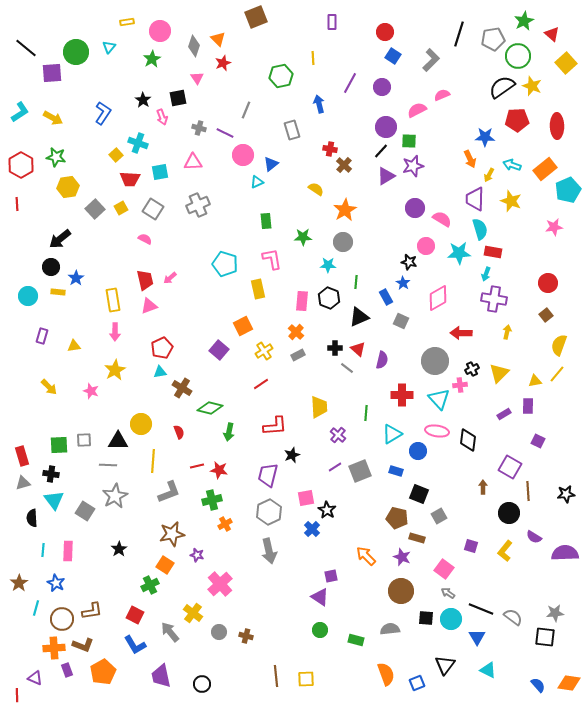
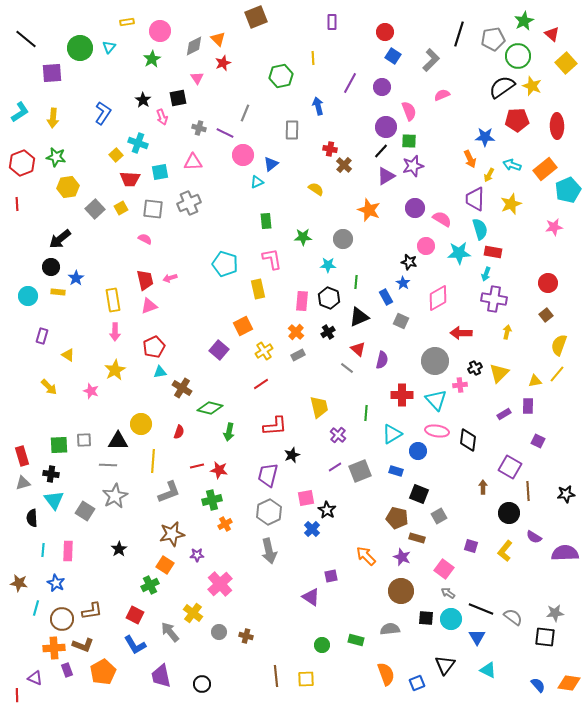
gray diamond at (194, 46): rotated 45 degrees clockwise
black line at (26, 48): moved 9 px up
green circle at (76, 52): moved 4 px right, 4 px up
blue arrow at (319, 104): moved 1 px left, 2 px down
gray line at (246, 110): moved 1 px left, 3 px down
pink semicircle at (417, 110): moved 8 px left, 1 px down; rotated 96 degrees clockwise
yellow arrow at (53, 118): rotated 66 degrees clockwise
gray rectangle at (292, 130): rotated 18 degrees clockwise
red hexagon at (21, 165): moved 1 px right, 2 px up; rotated 10 degrees clockwise
yellow star at (511, 201): moved 3 px down; rotated 30 degrees clockwise
gray cross at (198, 205): moved 9 px left, 2 px up
gray square at (153, 209): rotated 25 degrees counterclockwise
orange star at (345, 210): moved 24 px right; rotated 20 degrees counterclockwise
gray circle at (343, 242): moved 3 px up
pink arrow at (170, 278): rotated 24 degrees clockwise
yellow triangle at (74, 346): moved 6 px left, 9 px down; rotated 40 degrees clockwise
red pentagon at (162, 348): moved 8 px left, 1 px up
black cross at (335, 348): moved 7 px left, 16 px up; rotated 32 degrees counterclockwise
black cross at (472, 369): moved 3 px right, 1 px up
cyan triangle at (439, 399): moved 3 px left, 1 px down
yellow trapezoid at (319, 407): rotated 10 degrees counterclockwise
red semicircle at (179, 432): rotated 40 degrees clockwise
purple star at (197, 555): rotated 16 degrees counterclockwise
brown star at (19, 583): rotated 30 degrees counterclockwise
purple triangle at (320, 597): moved 9 px left
green circle at (320, 630): moved 2 px right, 15 px down
